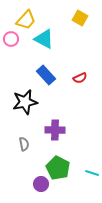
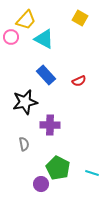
pink circle: moved 2 px up
red semicircle: moved 1 px left, 3 px down
purple cross: moved 5 px left, 5 px up
